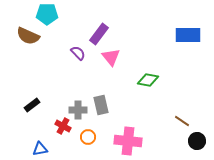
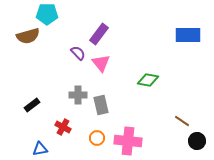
brown semicircle: rotated 40 degrees counterclockwise
pink triangle: moved 10 px left, 6 px down
gray cross: moved 15 px up
red cross: moved 1 px down
orange circle: moved 9 px right, 1 px down
